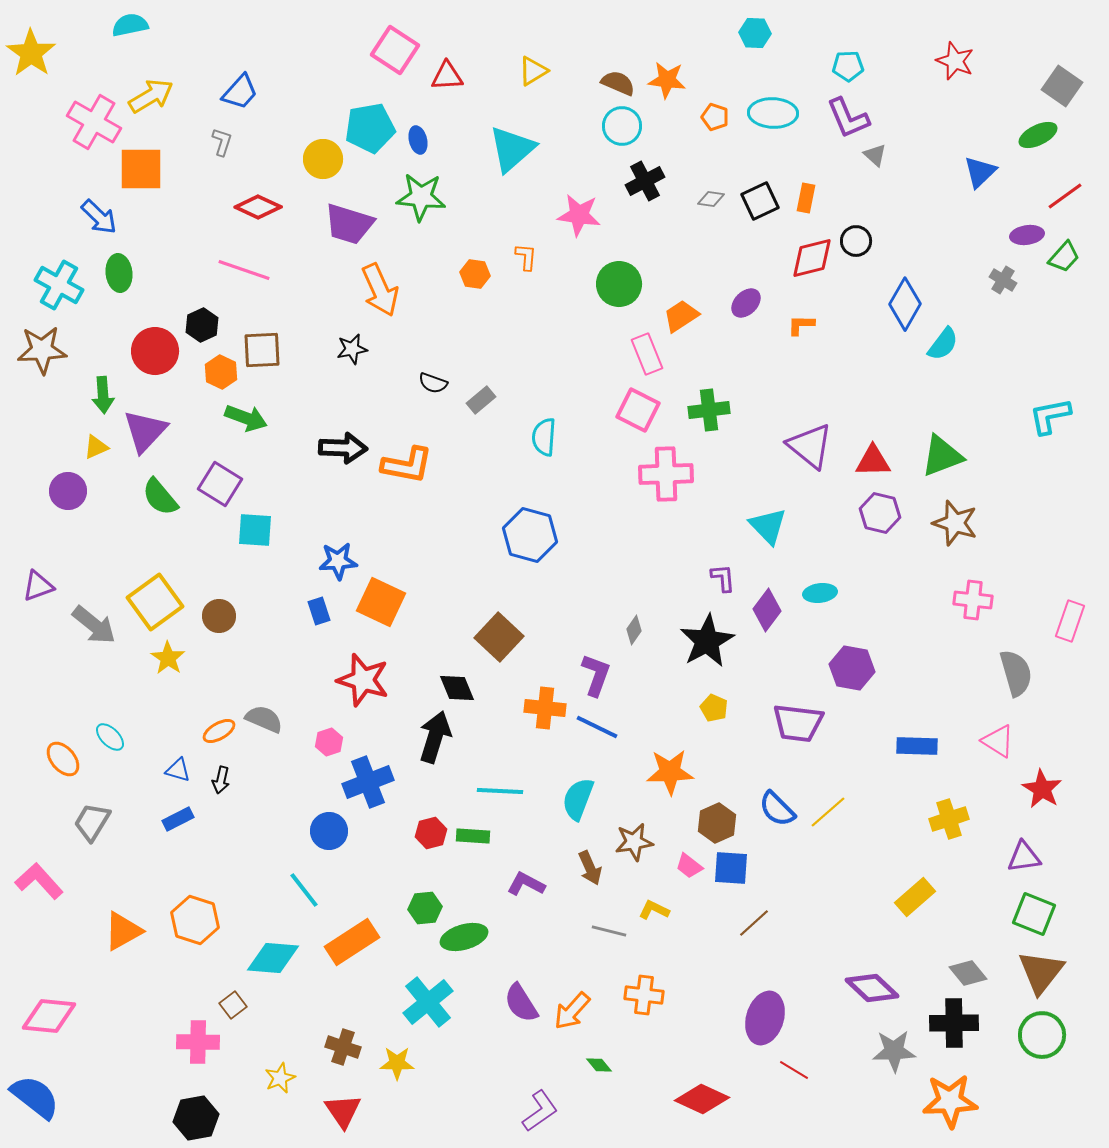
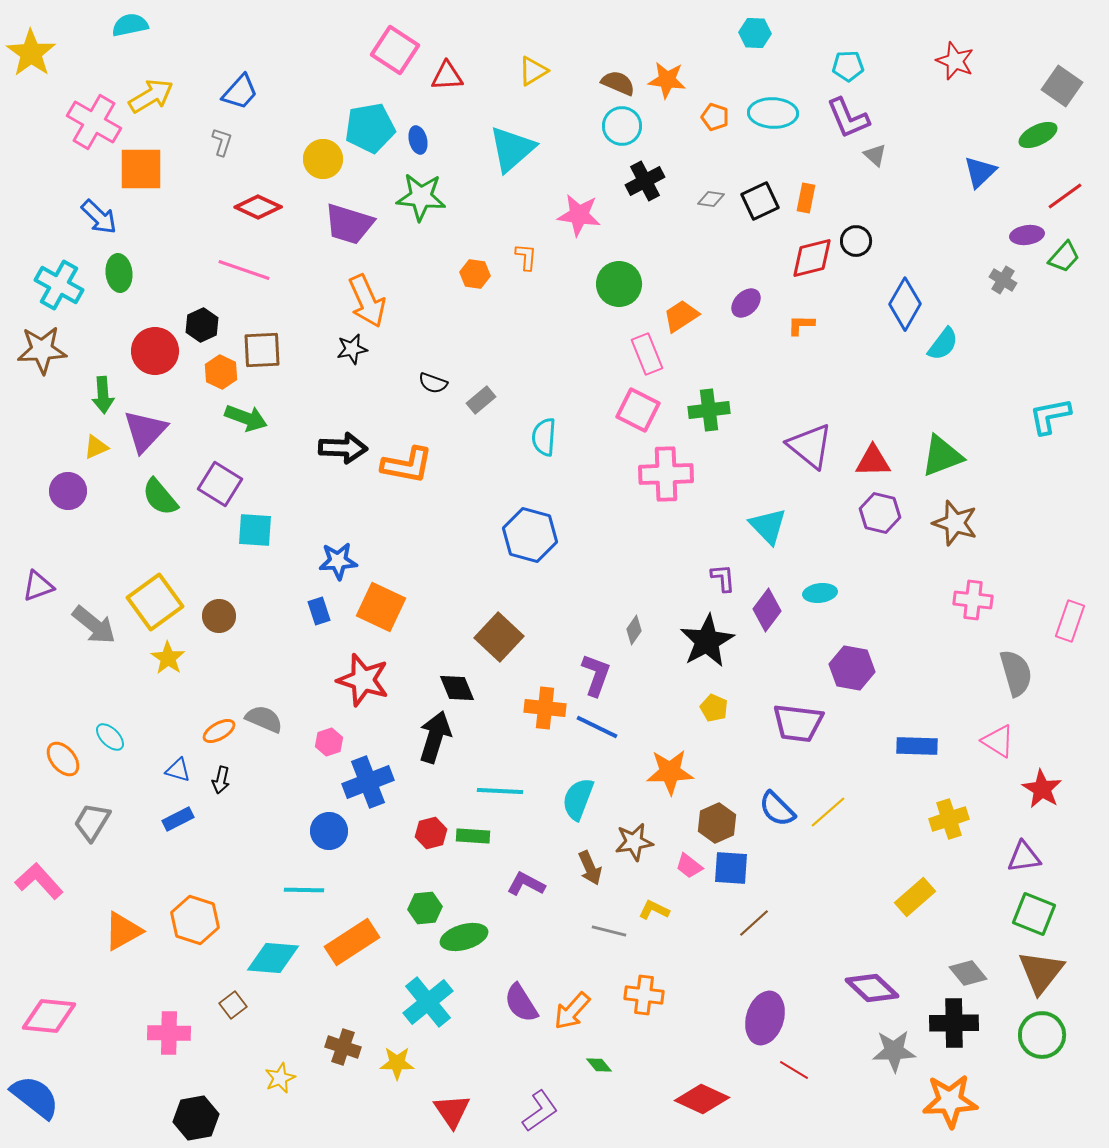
orange arrow at (380, 290): moved 13 px left, 11 px down
orange square at (381, 602): moved 5 px down
cyan line at (304, 890): rotated 51 degrees counterclockwise
pink cross at (198, 1042): moved 29 px left, 9 px up
red triangle at (343, 1111): moved 109 px right
